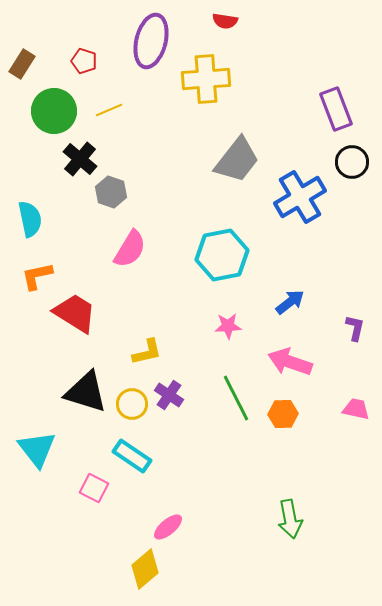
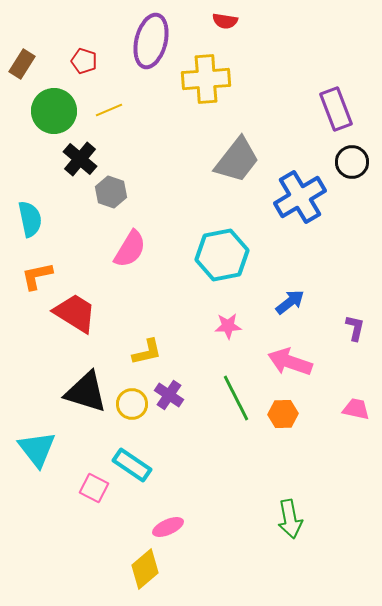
cyan rectangle: moved 9 px down
pink ellipse: rotated 16 degrees clockwise
